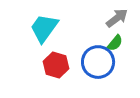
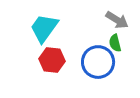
gray arrow: moved 2 px down; rotated 70 degrees clockwise
green semicircle: rotated 126 degrees clockwise
red hexagon: moved 4 px left, 5 px up; rotated 10 degrees counterclockwise
